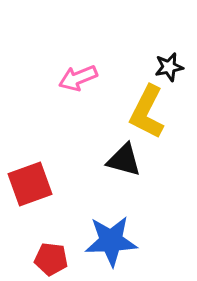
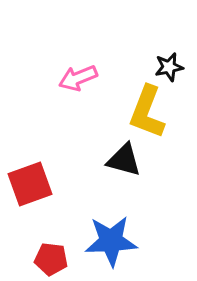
yellow L-shape: rotated 6 degrees counterclockwise
